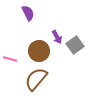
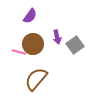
purple semicircle: moved 2 px right, 3 px down; rotated 63 degrees clockwise
purple arrow: rotated 16 degrees clockwise
brown circle: moved 6 px left, 7 px up
pink line: moved 9 px right, 7 px up
